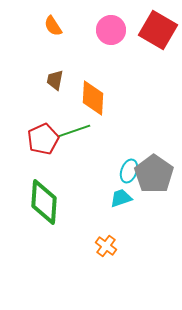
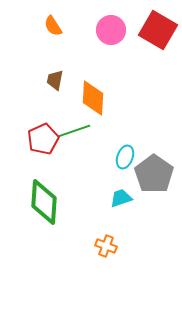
cyan ellipse: moved 4 px left, 14 px up
orange cross: rotated 15 degrees counterclockwise
